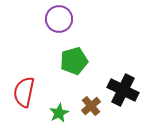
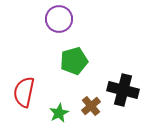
black cross: rotated 12 degrees counterclockwise
